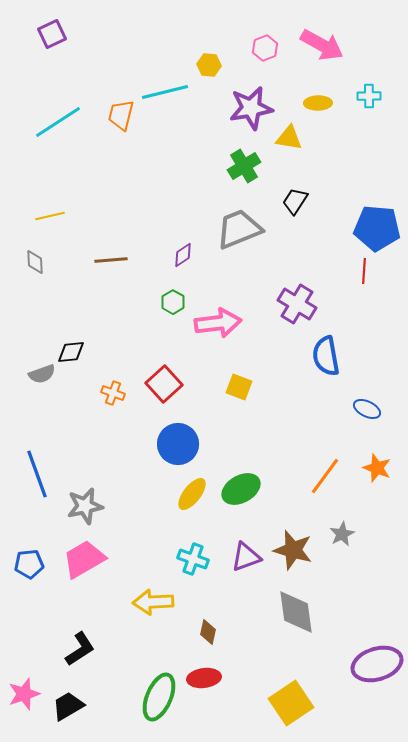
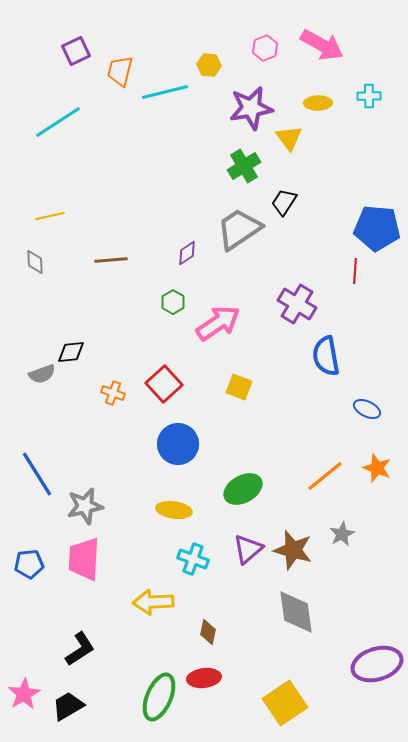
purple square at (52, 34): moved 24 px right, 17 px down
orange trapezoid at (121, 115): moved 1 px left, 44 px up
yellow triangle at (289, 138): rotated 44 degrees clockwise
black trapezoid at (295, 201): moved 11 px left, 1 px down
gray trapezoid at (239, 229): rotated 12 degrees counterclockwise
purple diamond at (183, 255): moved 4 px right, 2 px up
red line at (364, 271): moved 9 px left
pink arrow at (218, 323): rotated 27 degrees counterclockwise
blue line at (37, 474): rotated 12 degrees counterclockwise
orange line at (325, 476): rotated 15 degrees clockwise
green ellipse at (241, 489): moved 2 px right
yellow ellipse at (192, 494): moved 18 px left, 16 px down; rotated 60 degrees clockwise
purple triangle at (246, 557): moved 2 px right, 8 px up; rotated 20 degrees counterclockwise
pink trapezoid at (84, 559): rotated 57 degrees counterclockwise
pink star at (24, 694): rotated 12 degrees counterclockwise
yellow square at (291, 703): moved 6 px left
